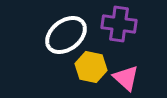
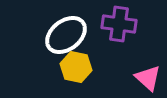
yellow hexagon: moved 15 px left
pink triangle: moved 22 px right
